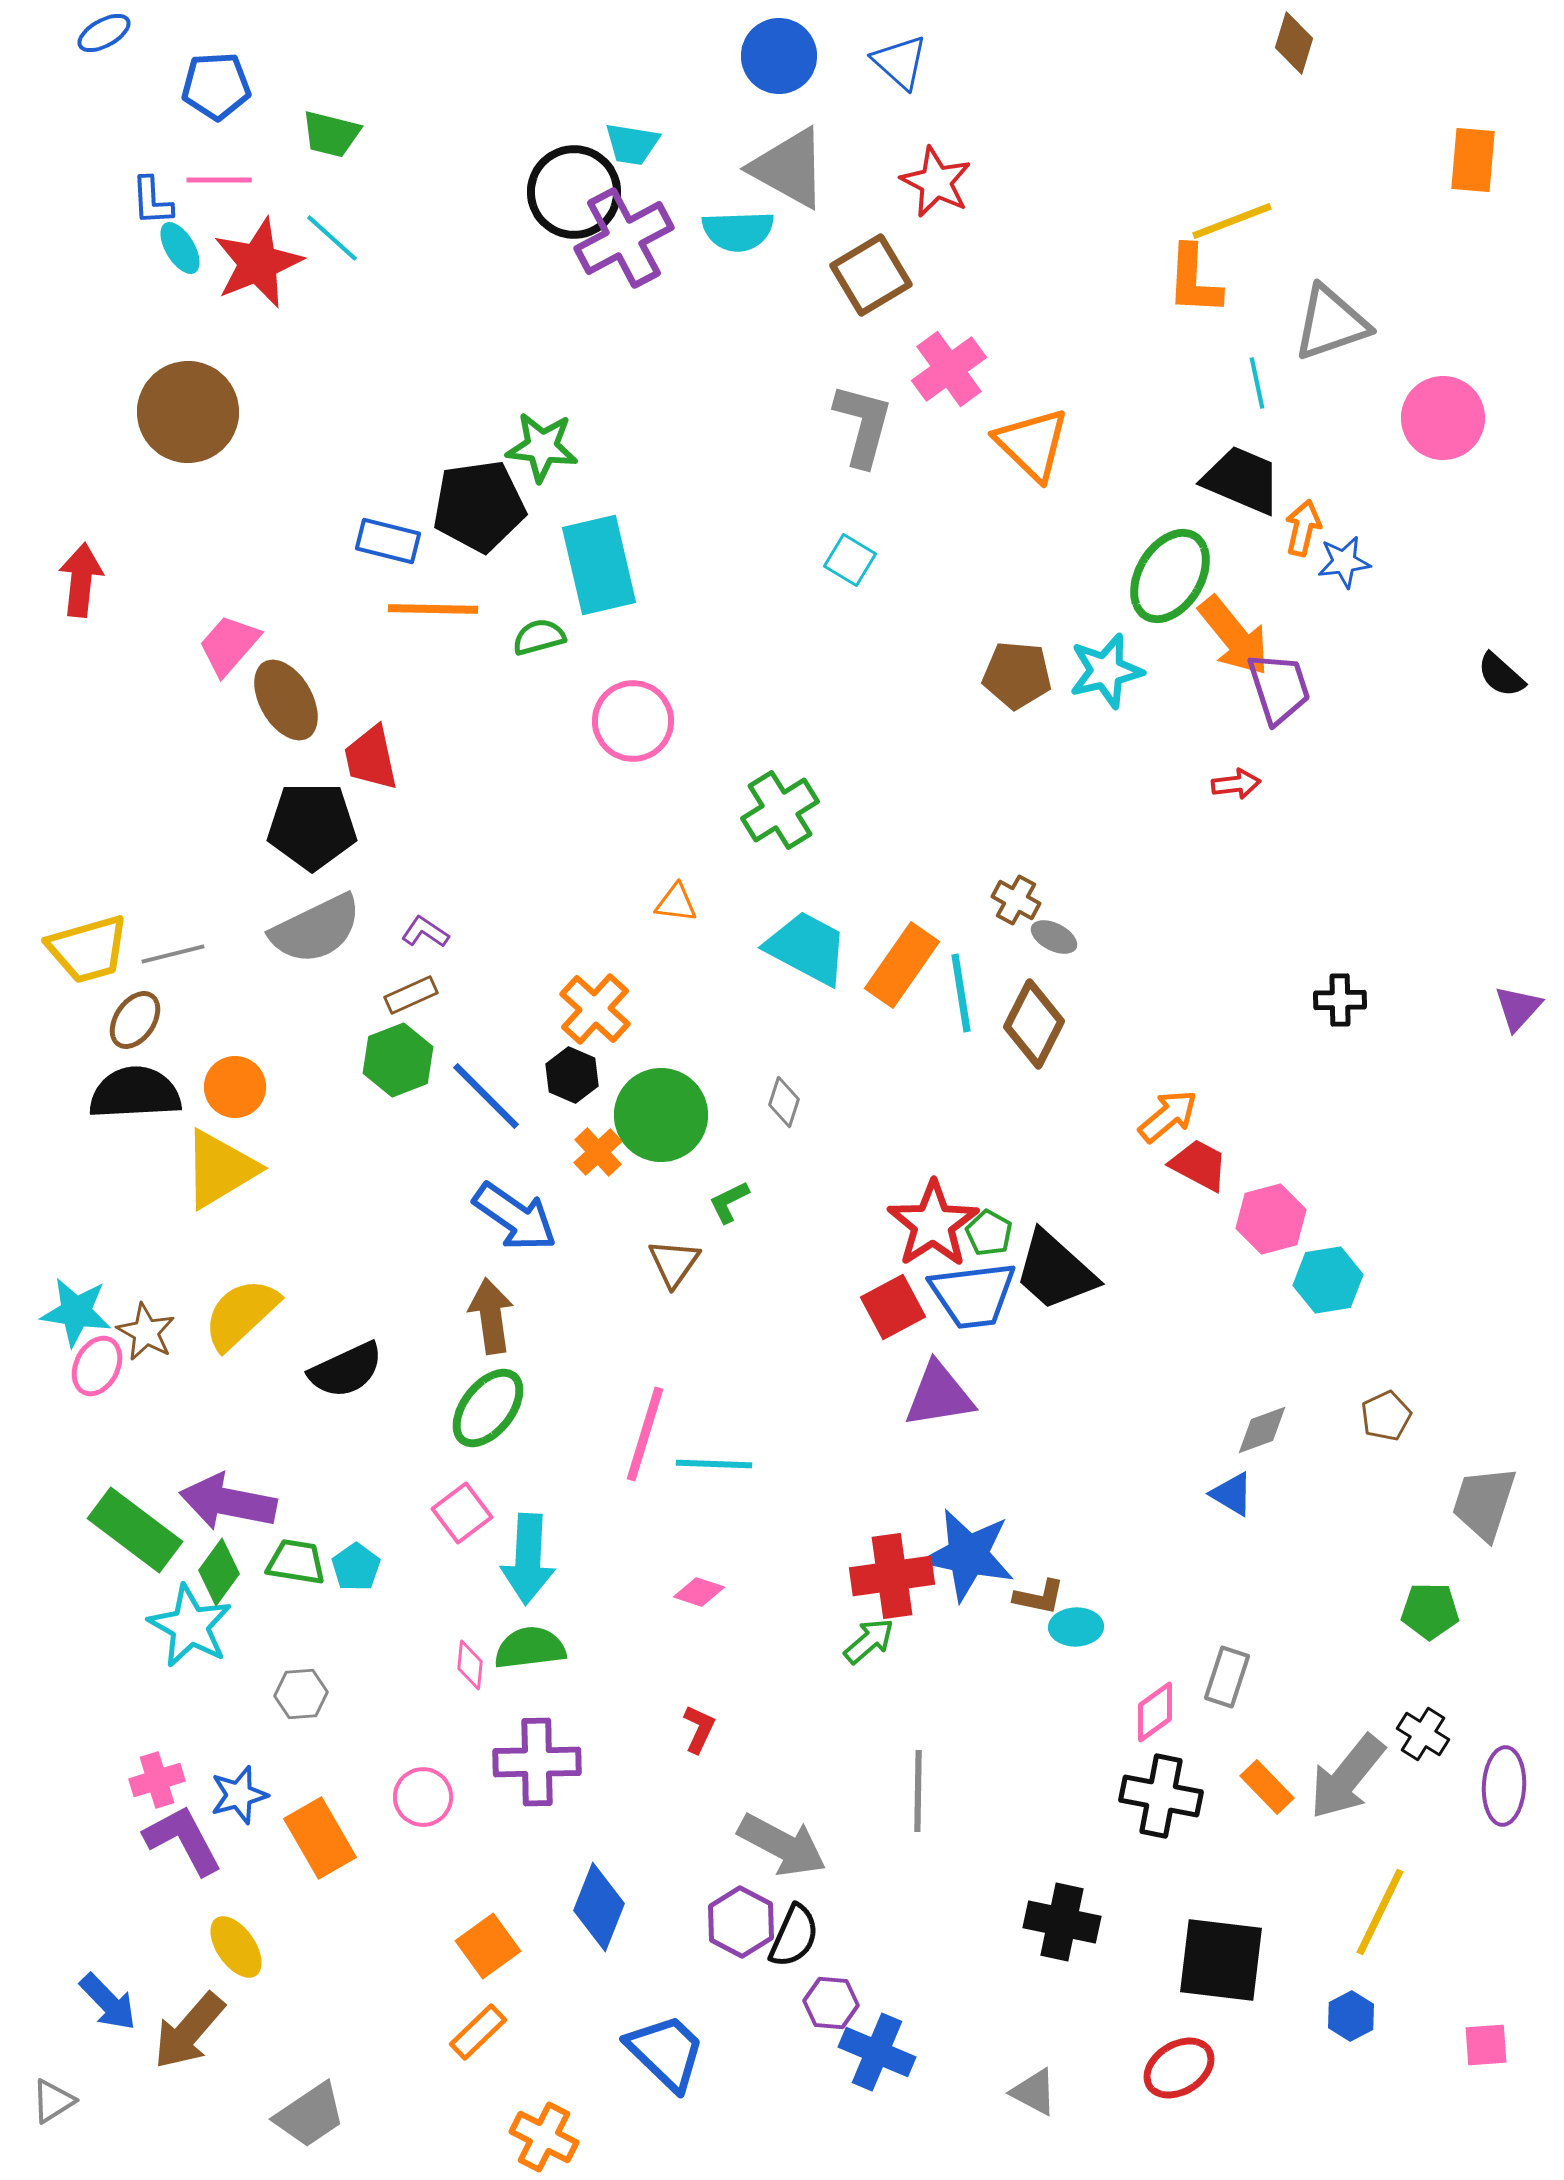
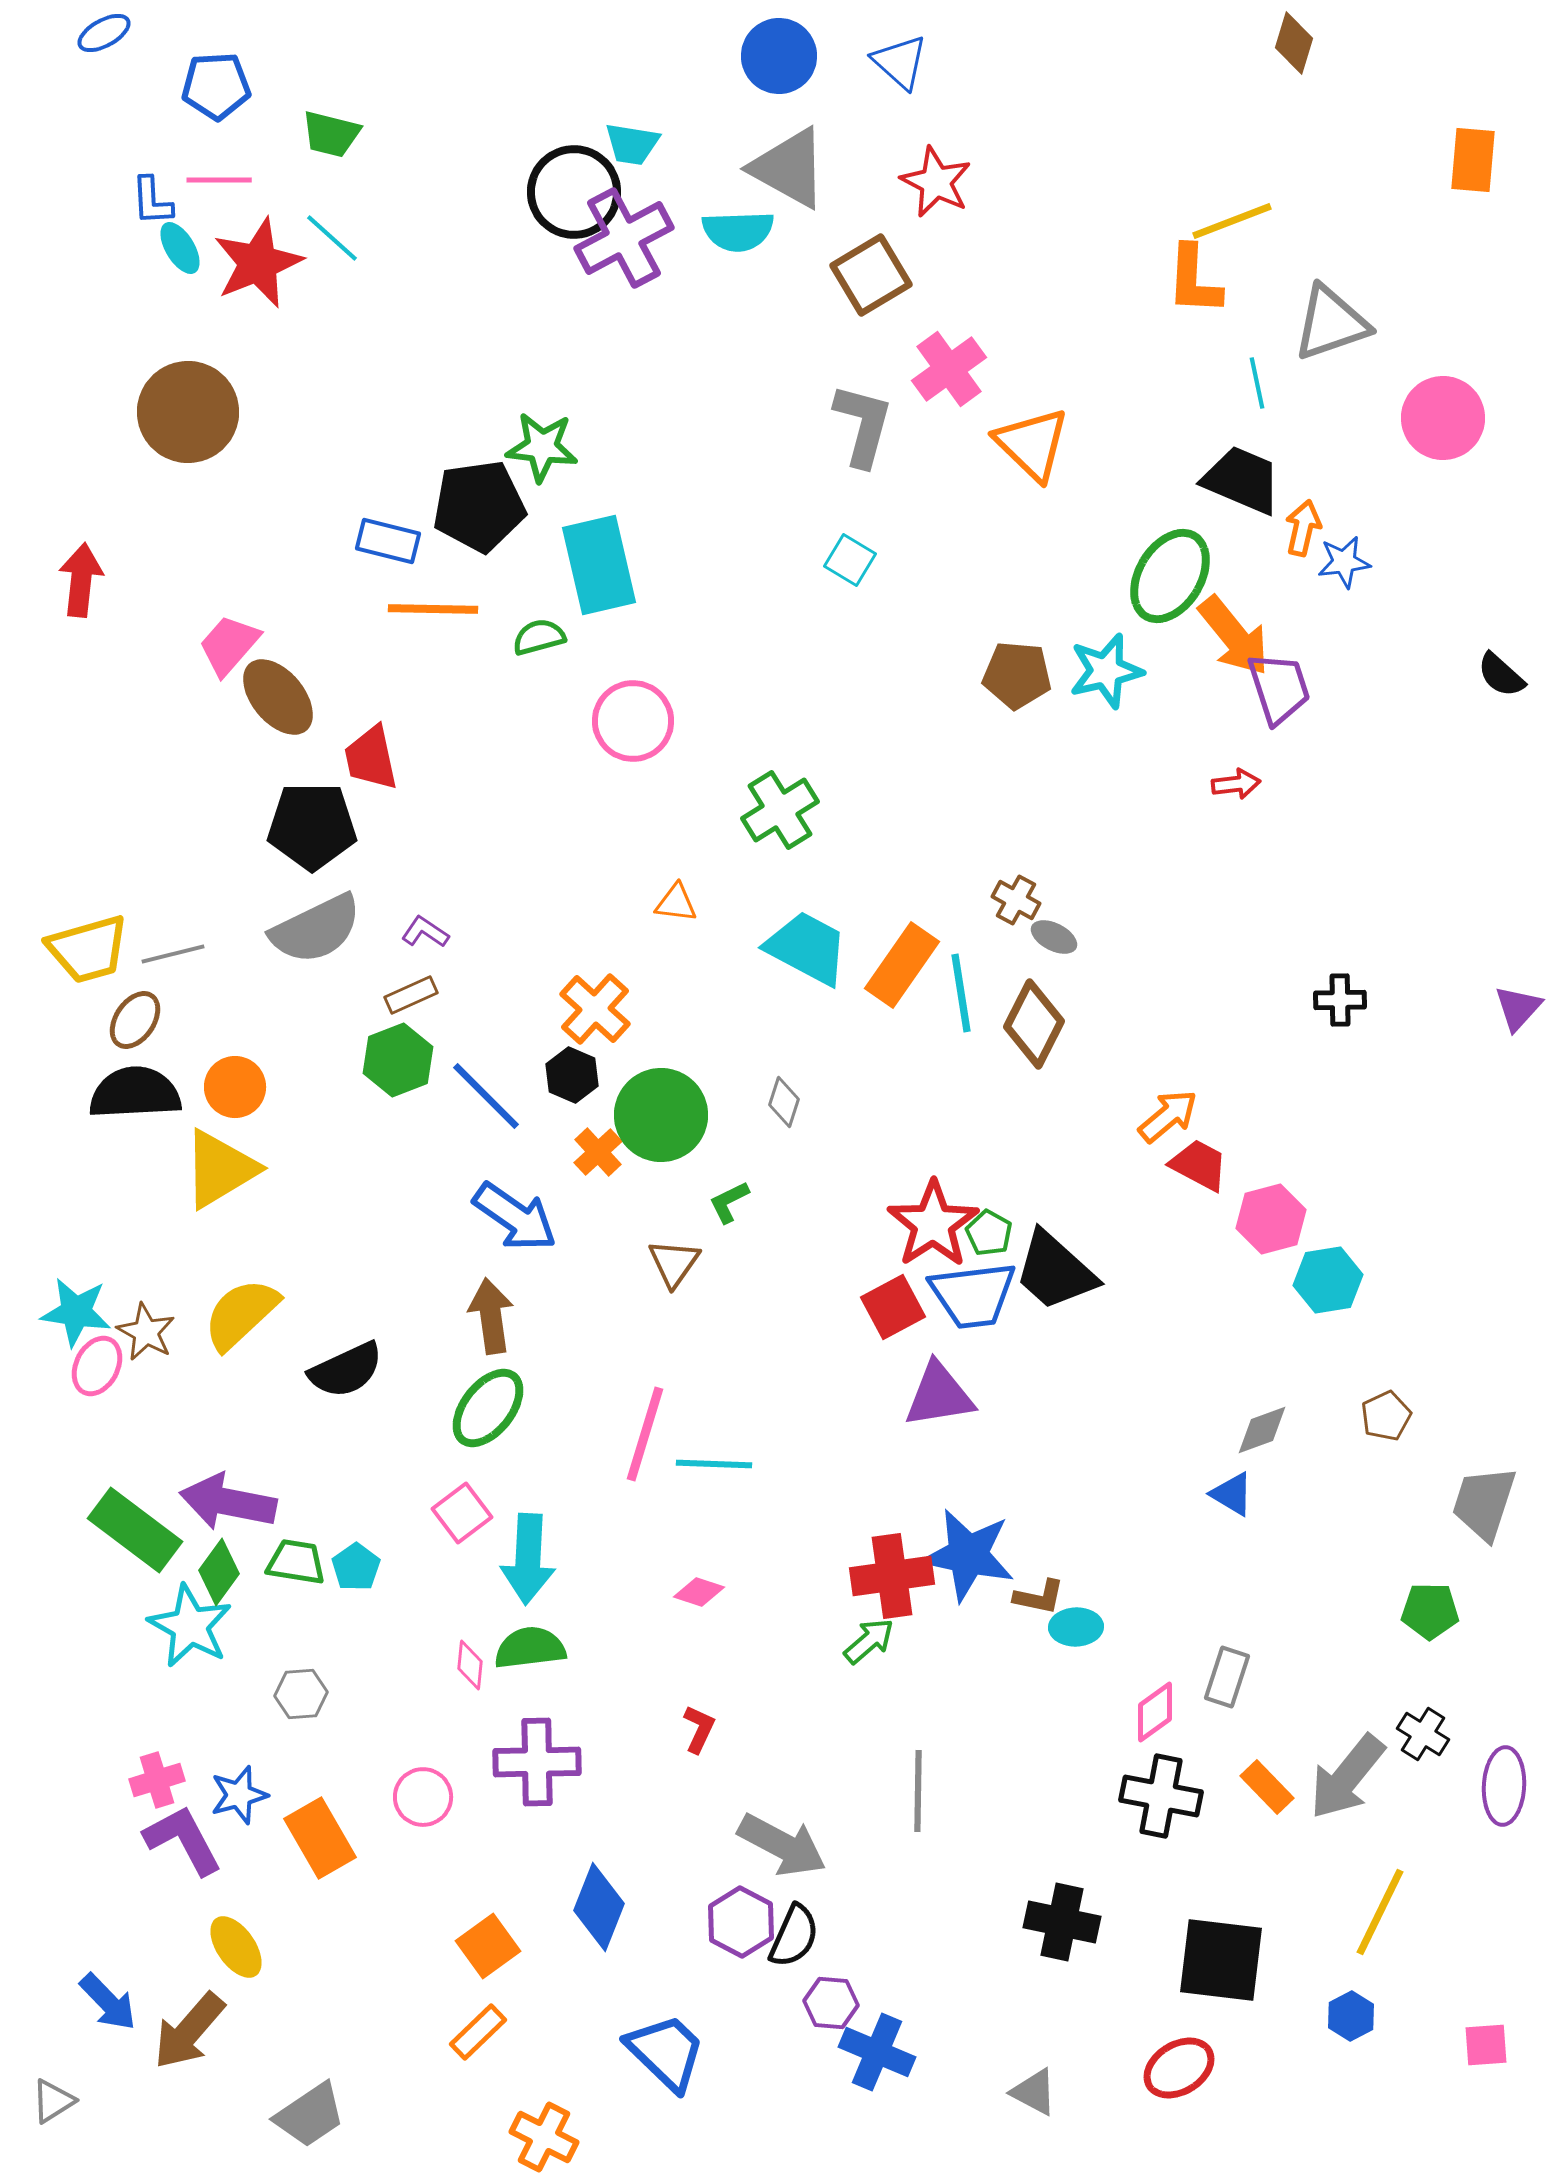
brown ellipse at (286, 700): moved 8 px left, 3 px up; rotated 10 degrees counterclockwise
